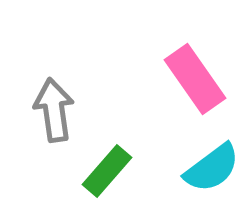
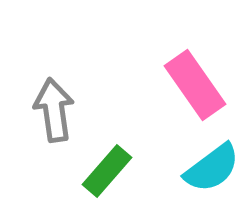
pink rectangle: moved 6 px down
